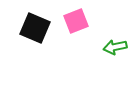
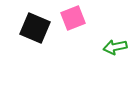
pink square: moved 3 px left, 3 px up
